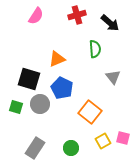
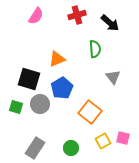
blue pentagon: rotated 15 degrees clockwise
